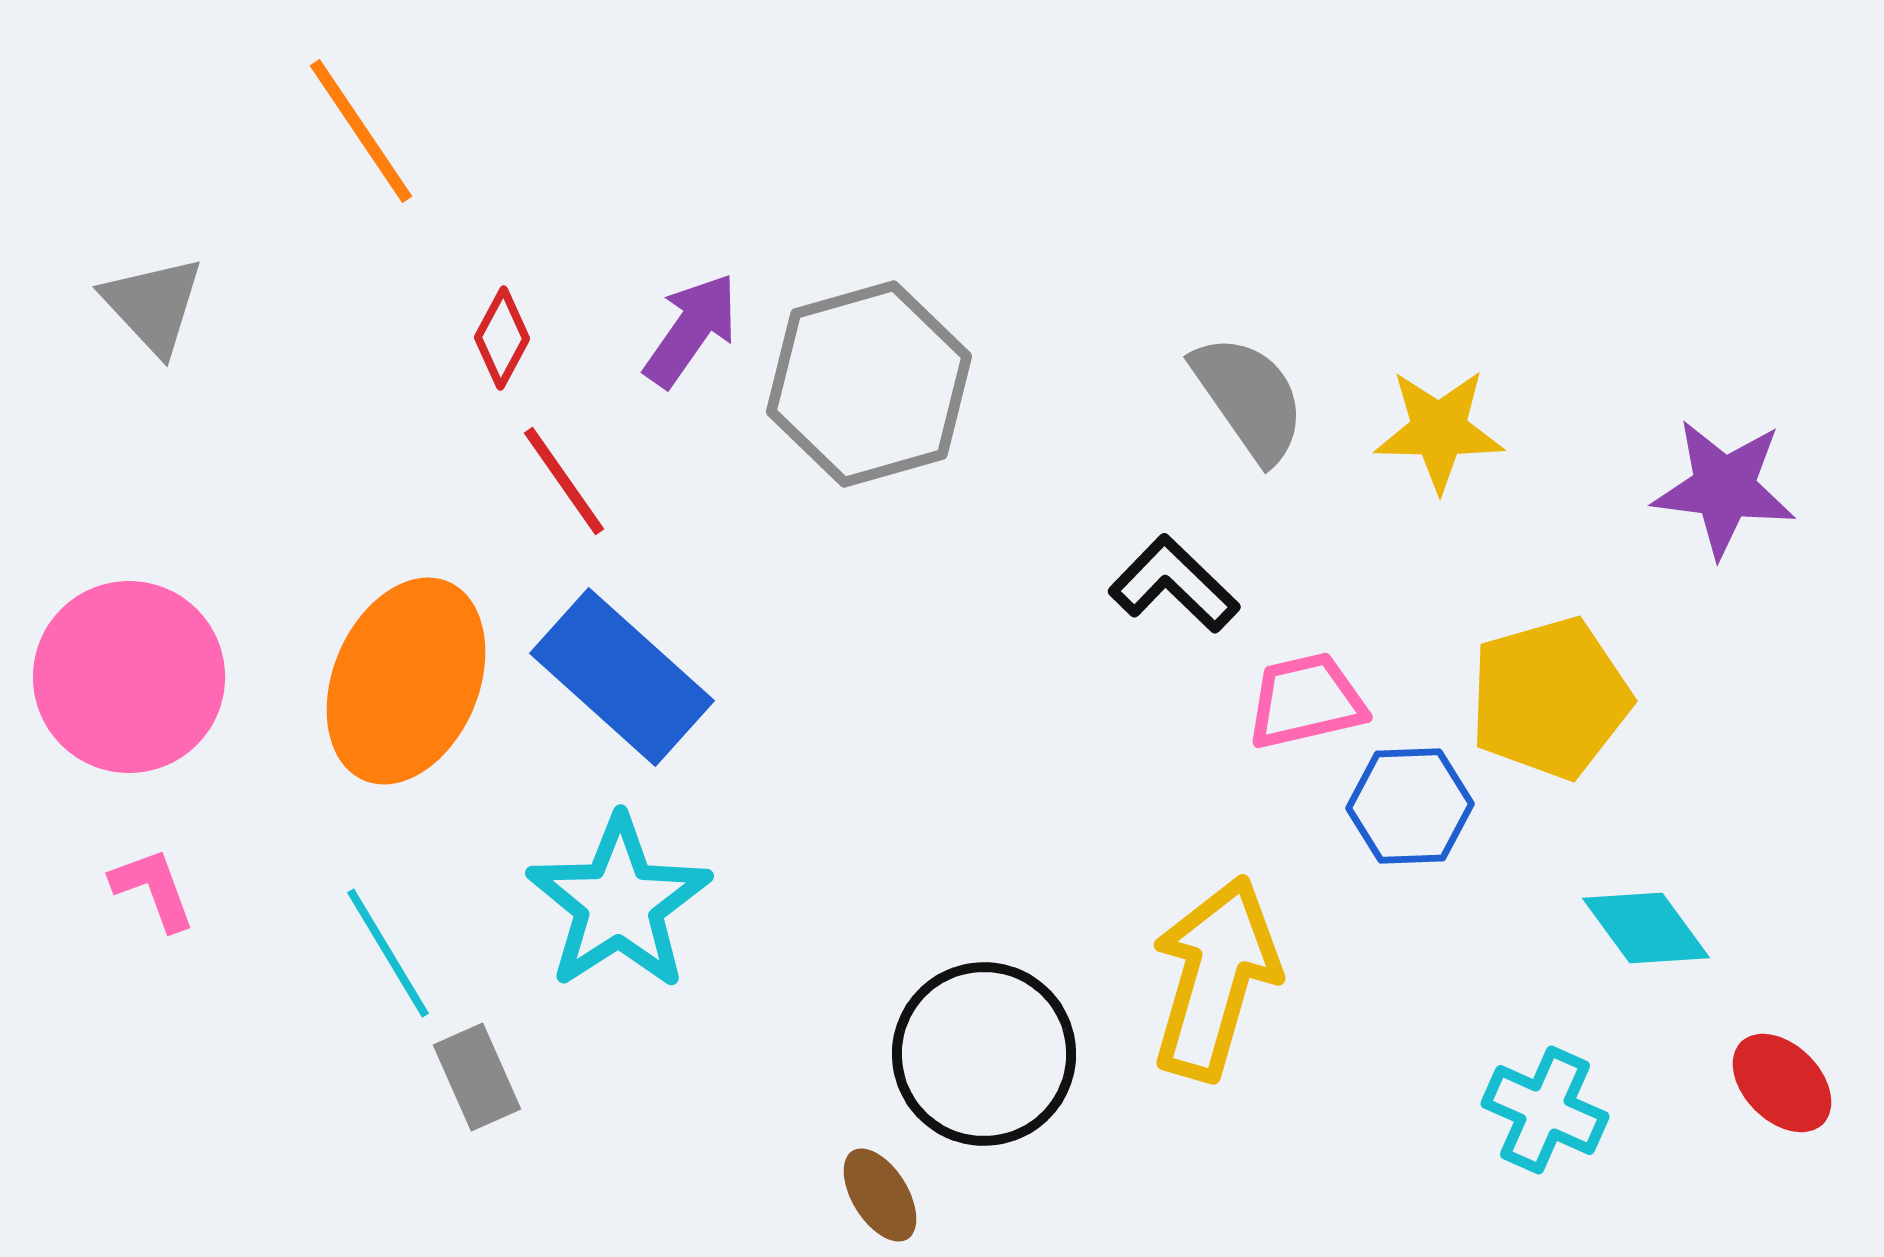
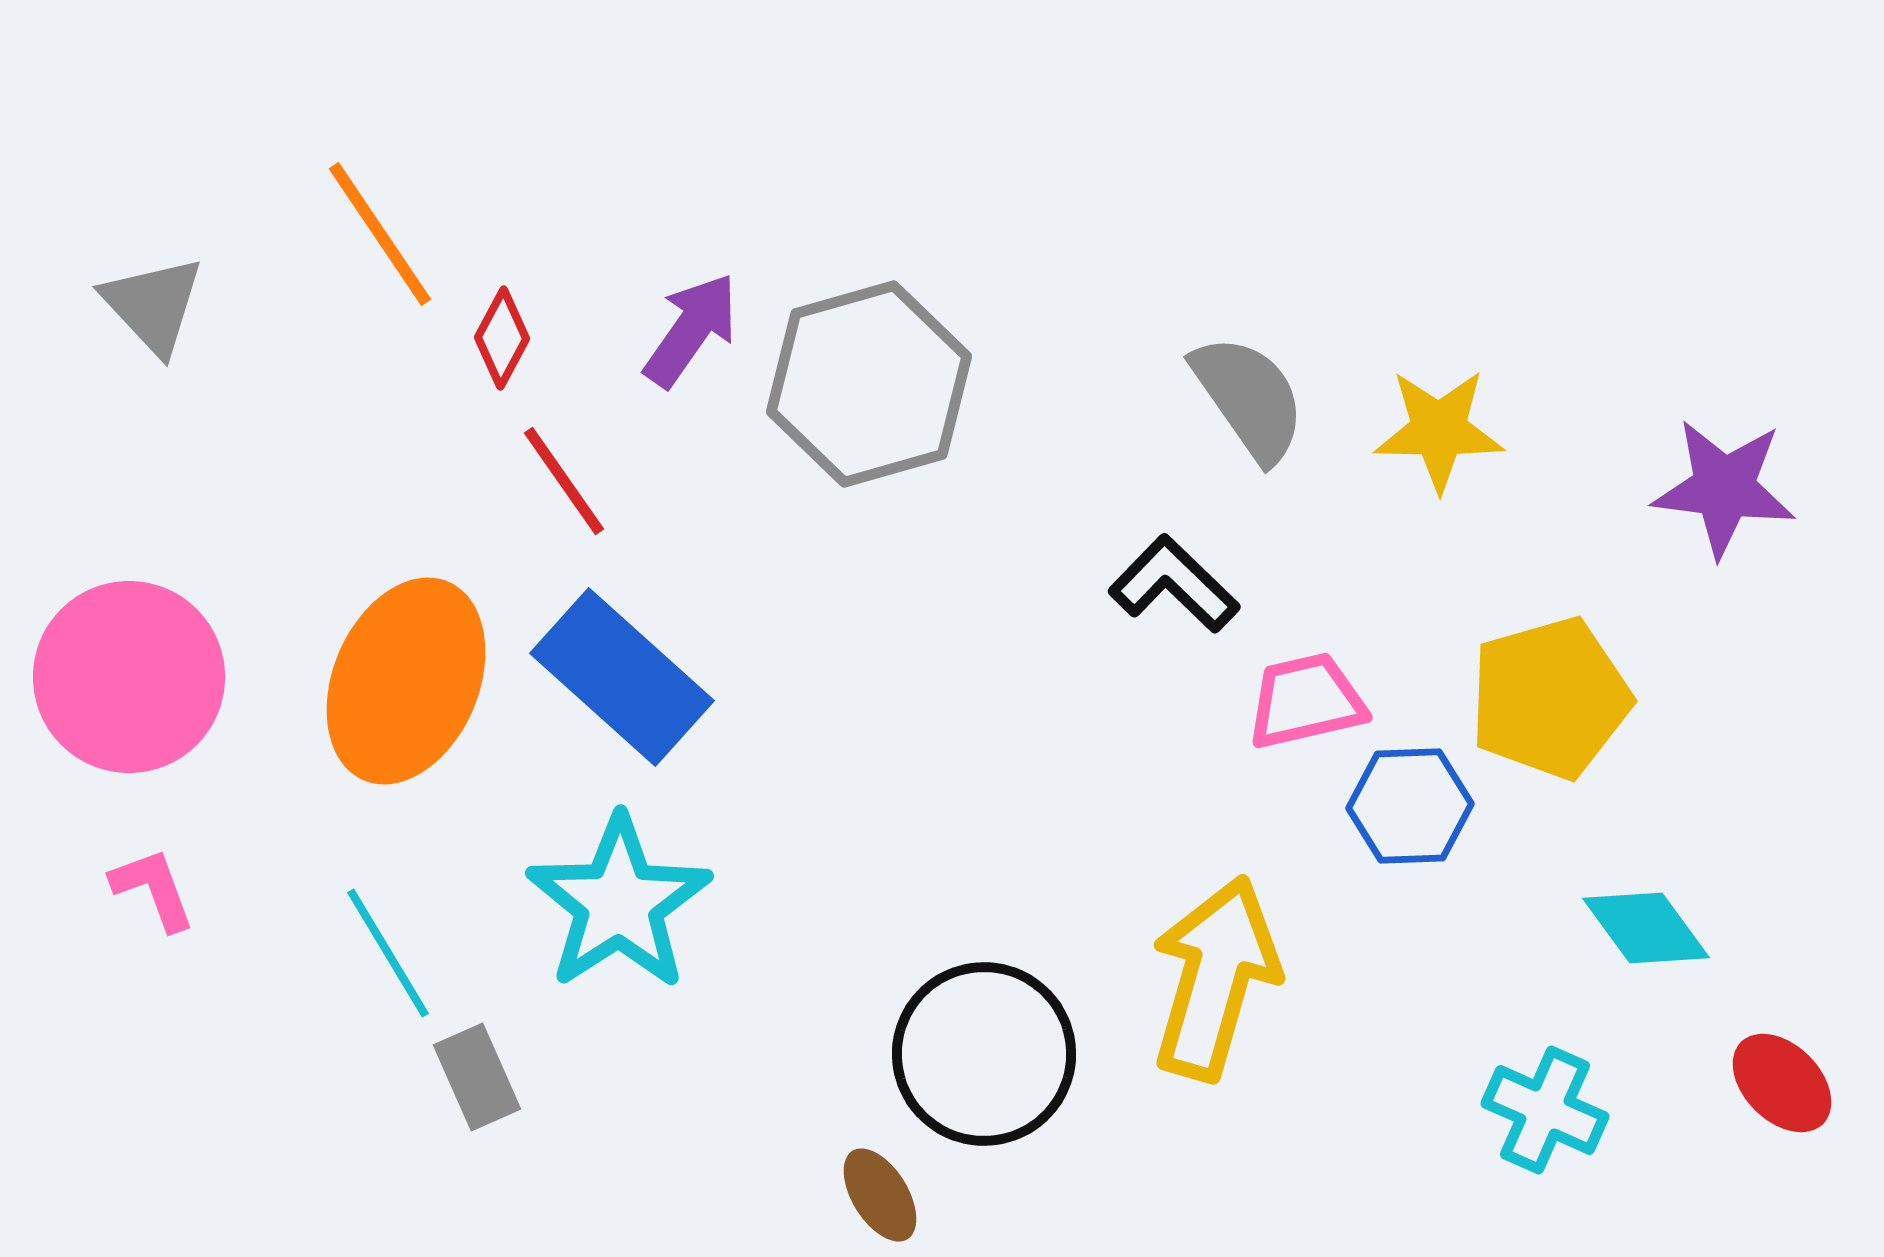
orange line: moved 19 px right, 103 px down
